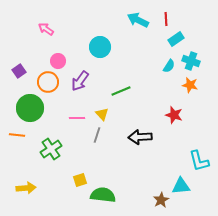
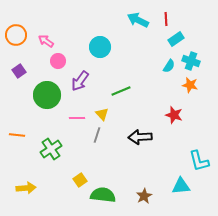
pink arrow: moved 12 px down
orange circle: moved 32 px left, 47 px up
green circle: moved 17 px right, 13 px up
yellow square: rotated 16 degrees counterclockwise
brown star: moved 17 px left, 4 px up
